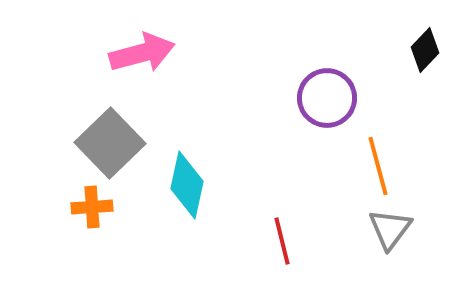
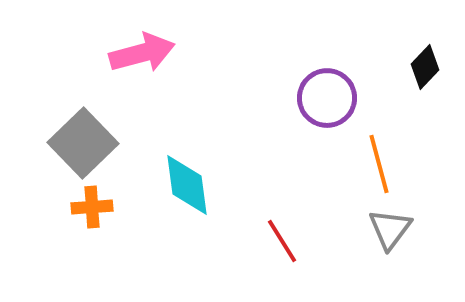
black diamond: moved 17 px down
gray square: moved 27 px left
orange line: moved 1 px right, 2 px up
cyan diamond: rotated 20 degrees counterclockwise
red line: rotated 18 degrees counterclockwise
